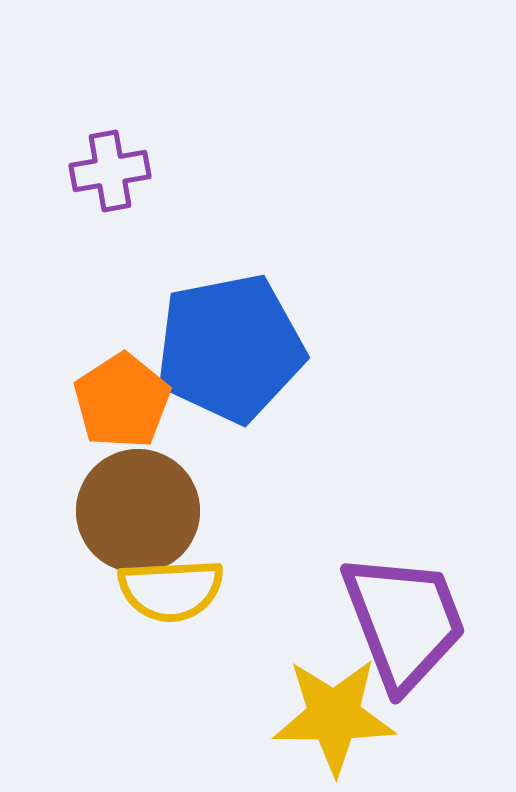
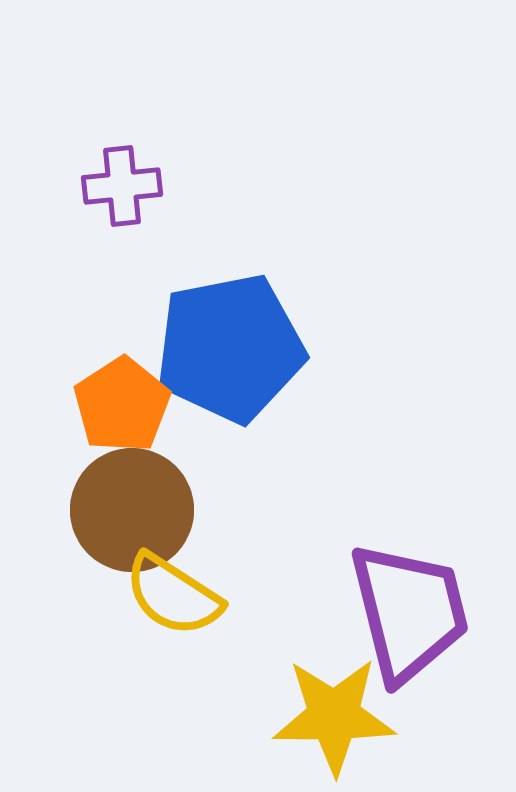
purple cross: moved 12 px right, 15 px down; rotated 4 degrees clockwise
orange pentagon: moved 4 px down
brown circle: moved 6 px left, 1 px up
yellow semicircle: moved 2 px right, 5 px down; rotated 36 degrees clockwise
purple trapezoid: moved 5 px right, 9 px up; rotated 7 degrees clockwise
